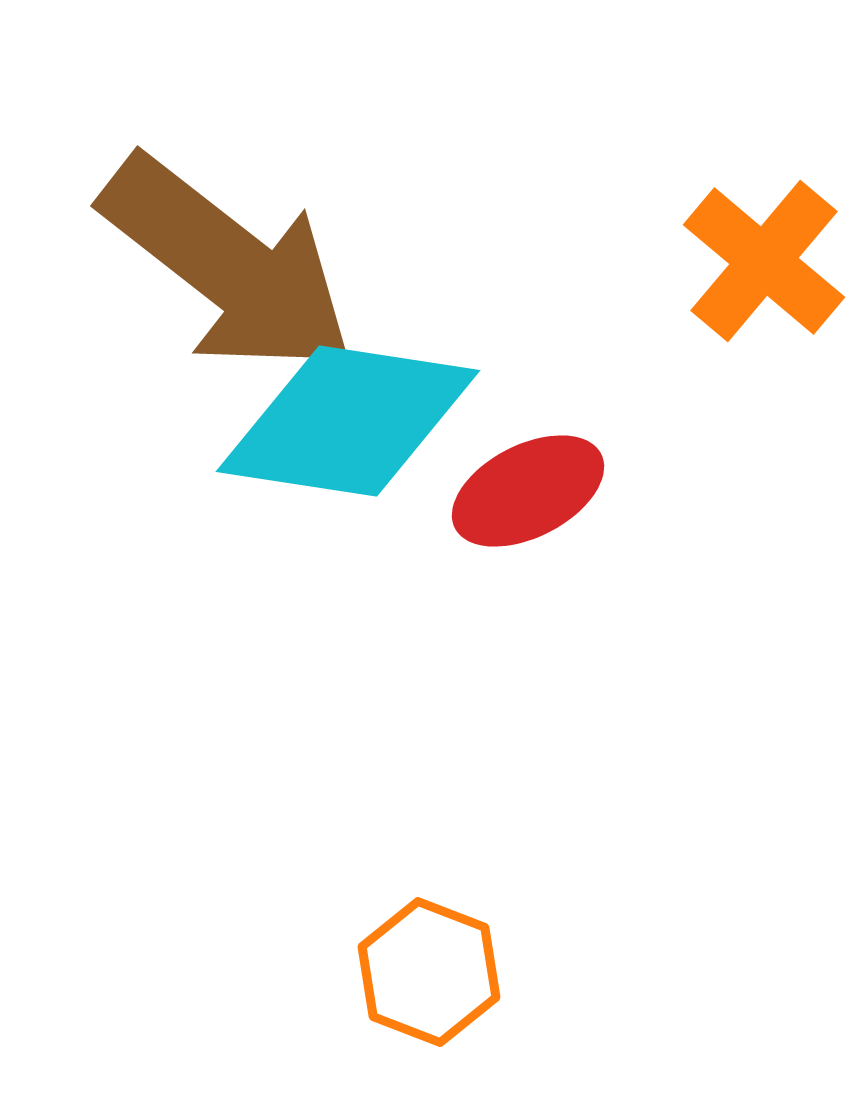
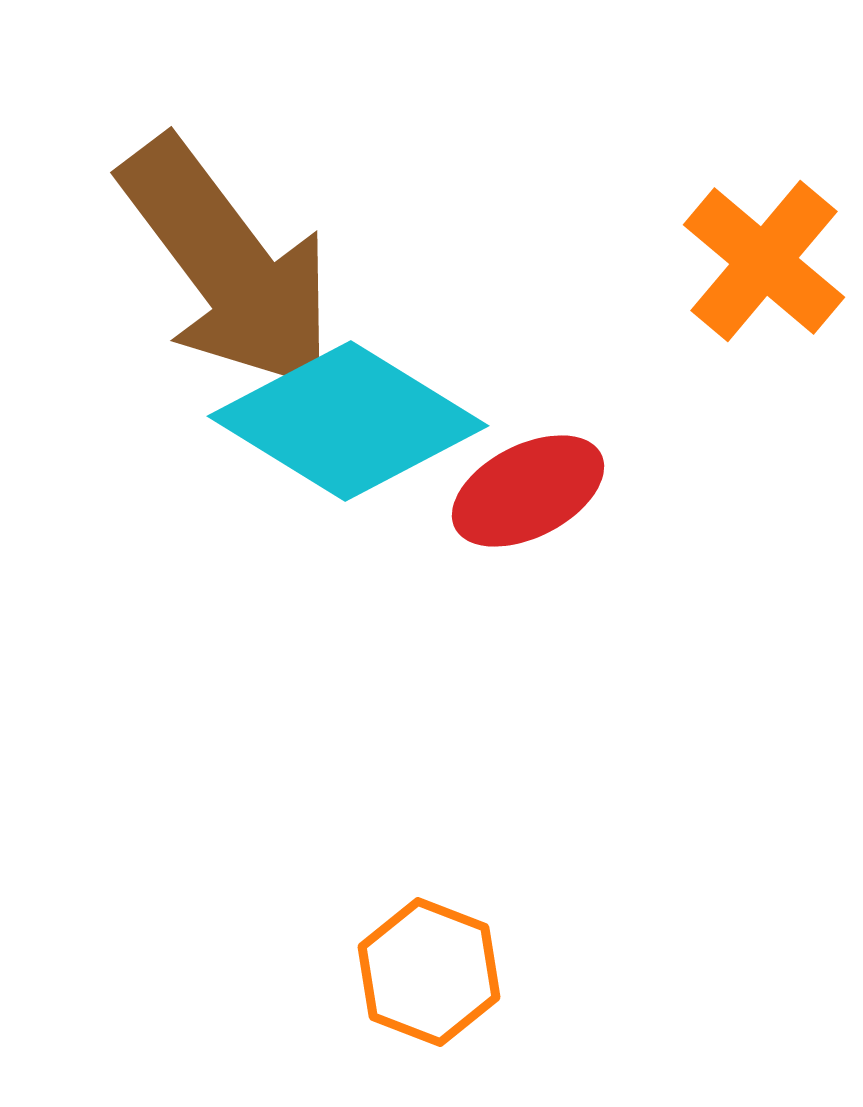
brown arrow: rotated 15 degrees clockwise
cyan diamond: rotated 23 degrees clockwise
